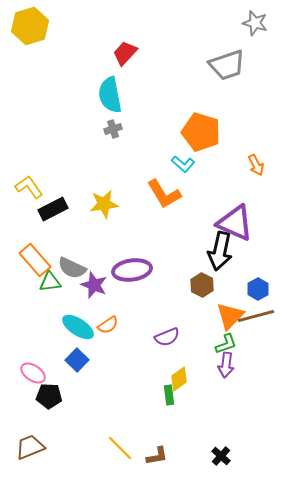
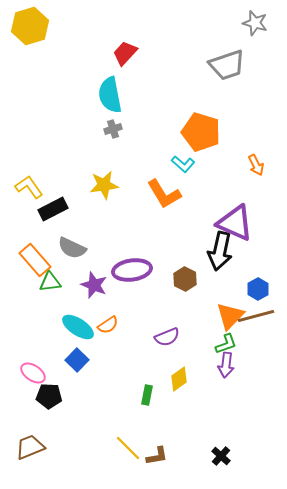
yellow star: moved 19 px up
gray semicircle: moved 20 px up
brown hexagon: moved 17 px left, 6 px up
green rectangle: moved 22 px left; rotated 18 degrees clockwise
yellow line: moved 8 px right
